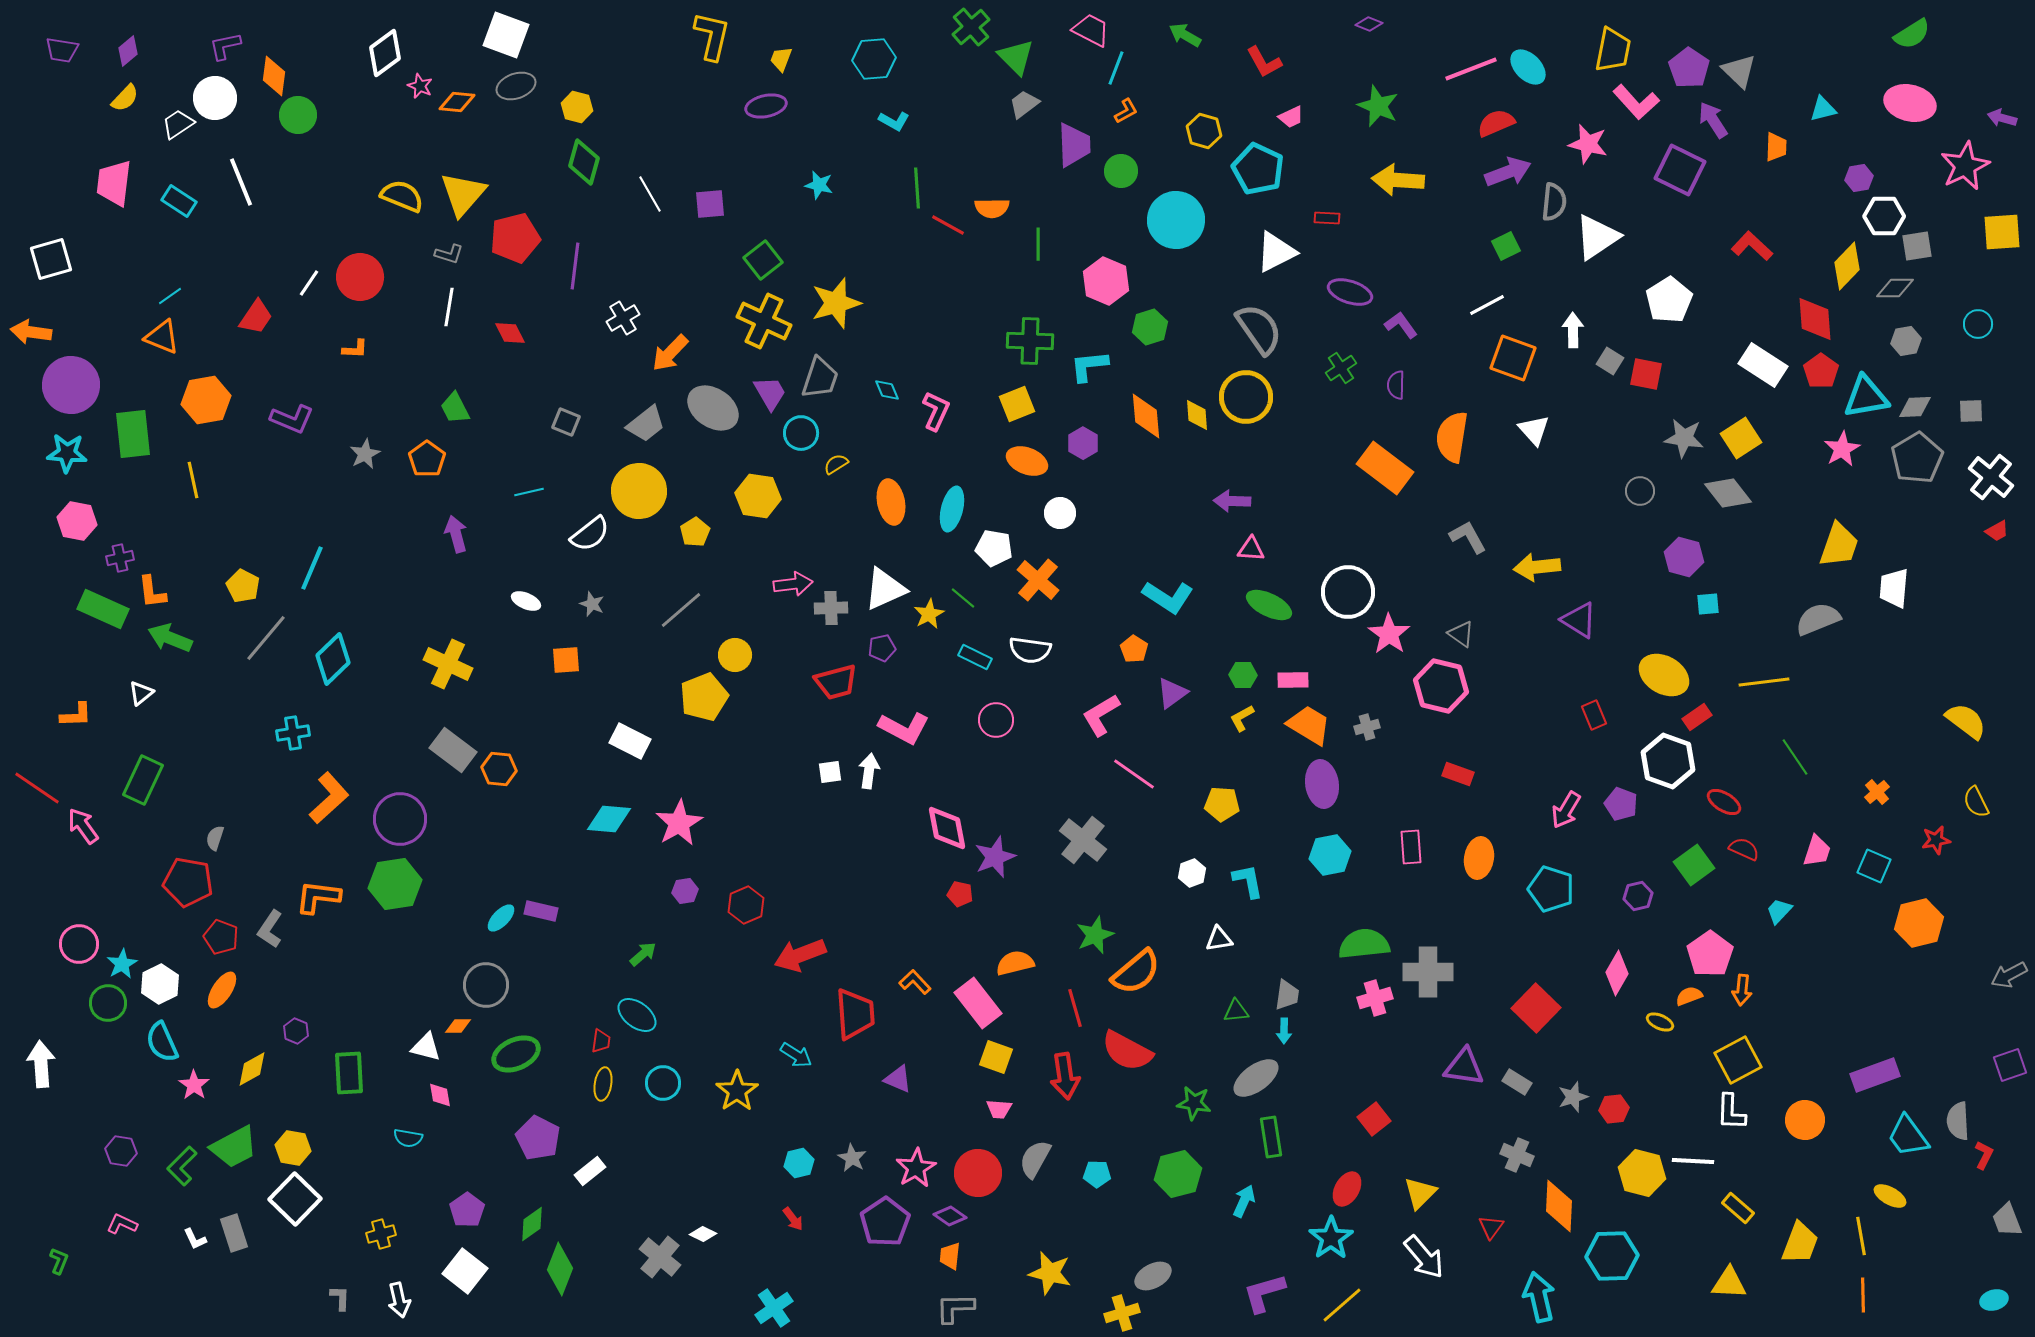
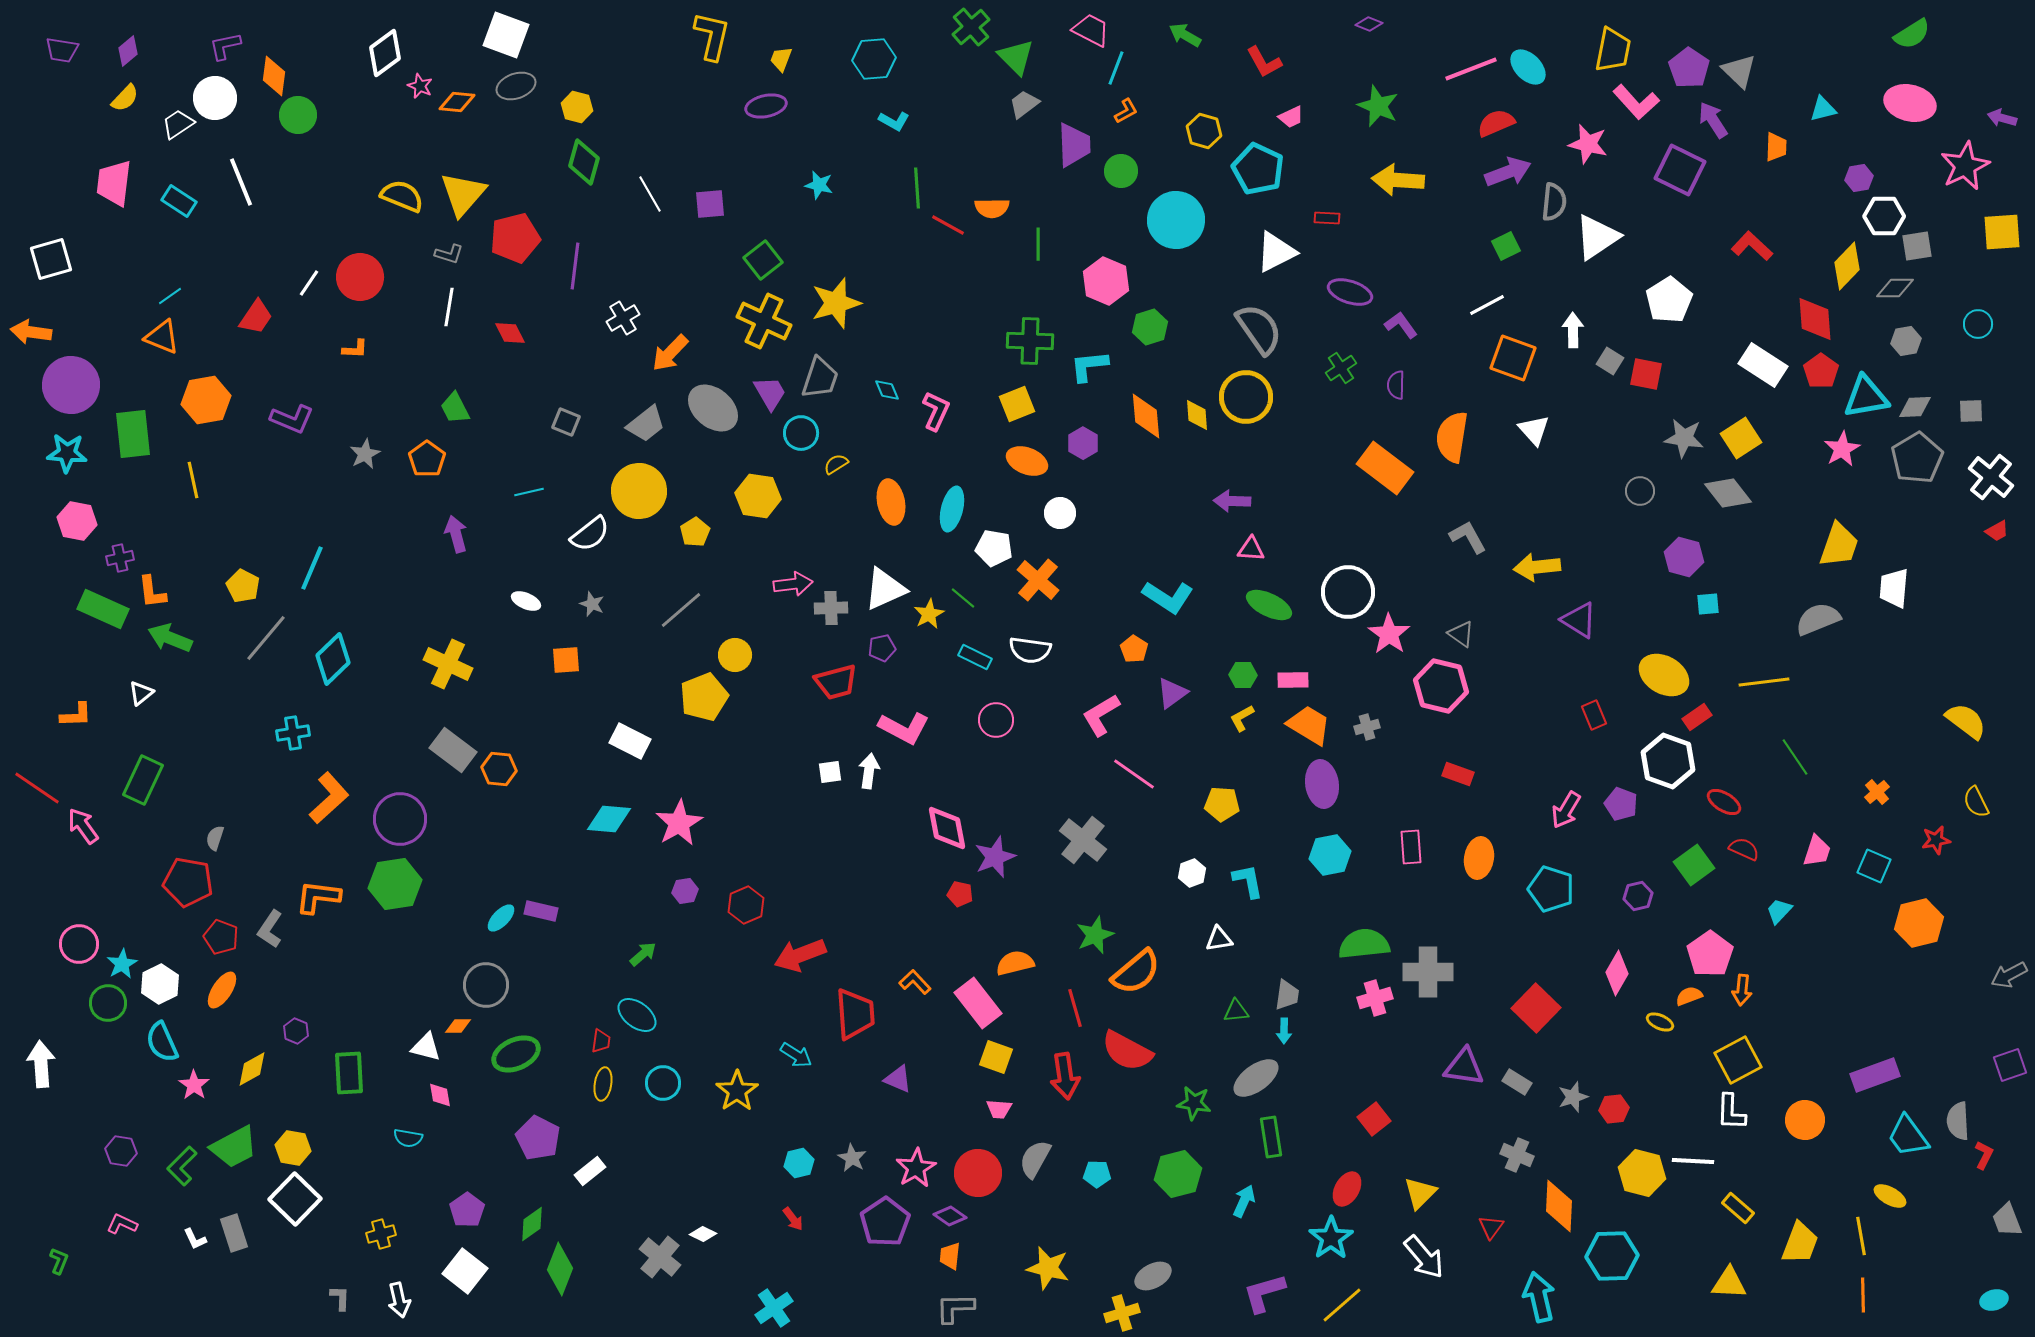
gray ellipse at (713, 408): rotated 6 degrees clockwise
yellow star at (1050, 1273): moved 2 px left, 5 px up
